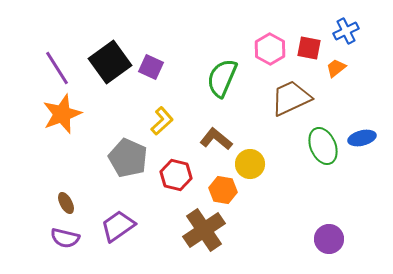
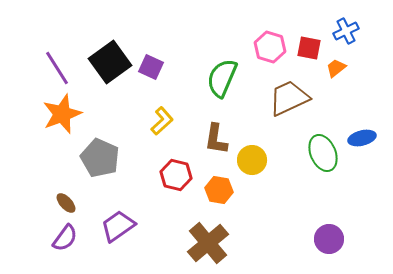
pink hexagon: moved 2 px up; rotated 12 degrees counterclockwise
brown trapezoid: moved 2 px left
brown L-shape: rotated 120 degrees counterclockwise
green ellipse: moved 7 px down
gray pentagon: moved 28 px left
yellow circle: moved 2 px right, 4 px up
orange hexagon: moved 4 px left
brown ellipse: rotated 15 degrees counterclockwise
brown cross: moved 4 px right, 13 px down; rotated 6 degrees counterclockwise
purple semicircle: rotated 68 degrees counterclockwise
